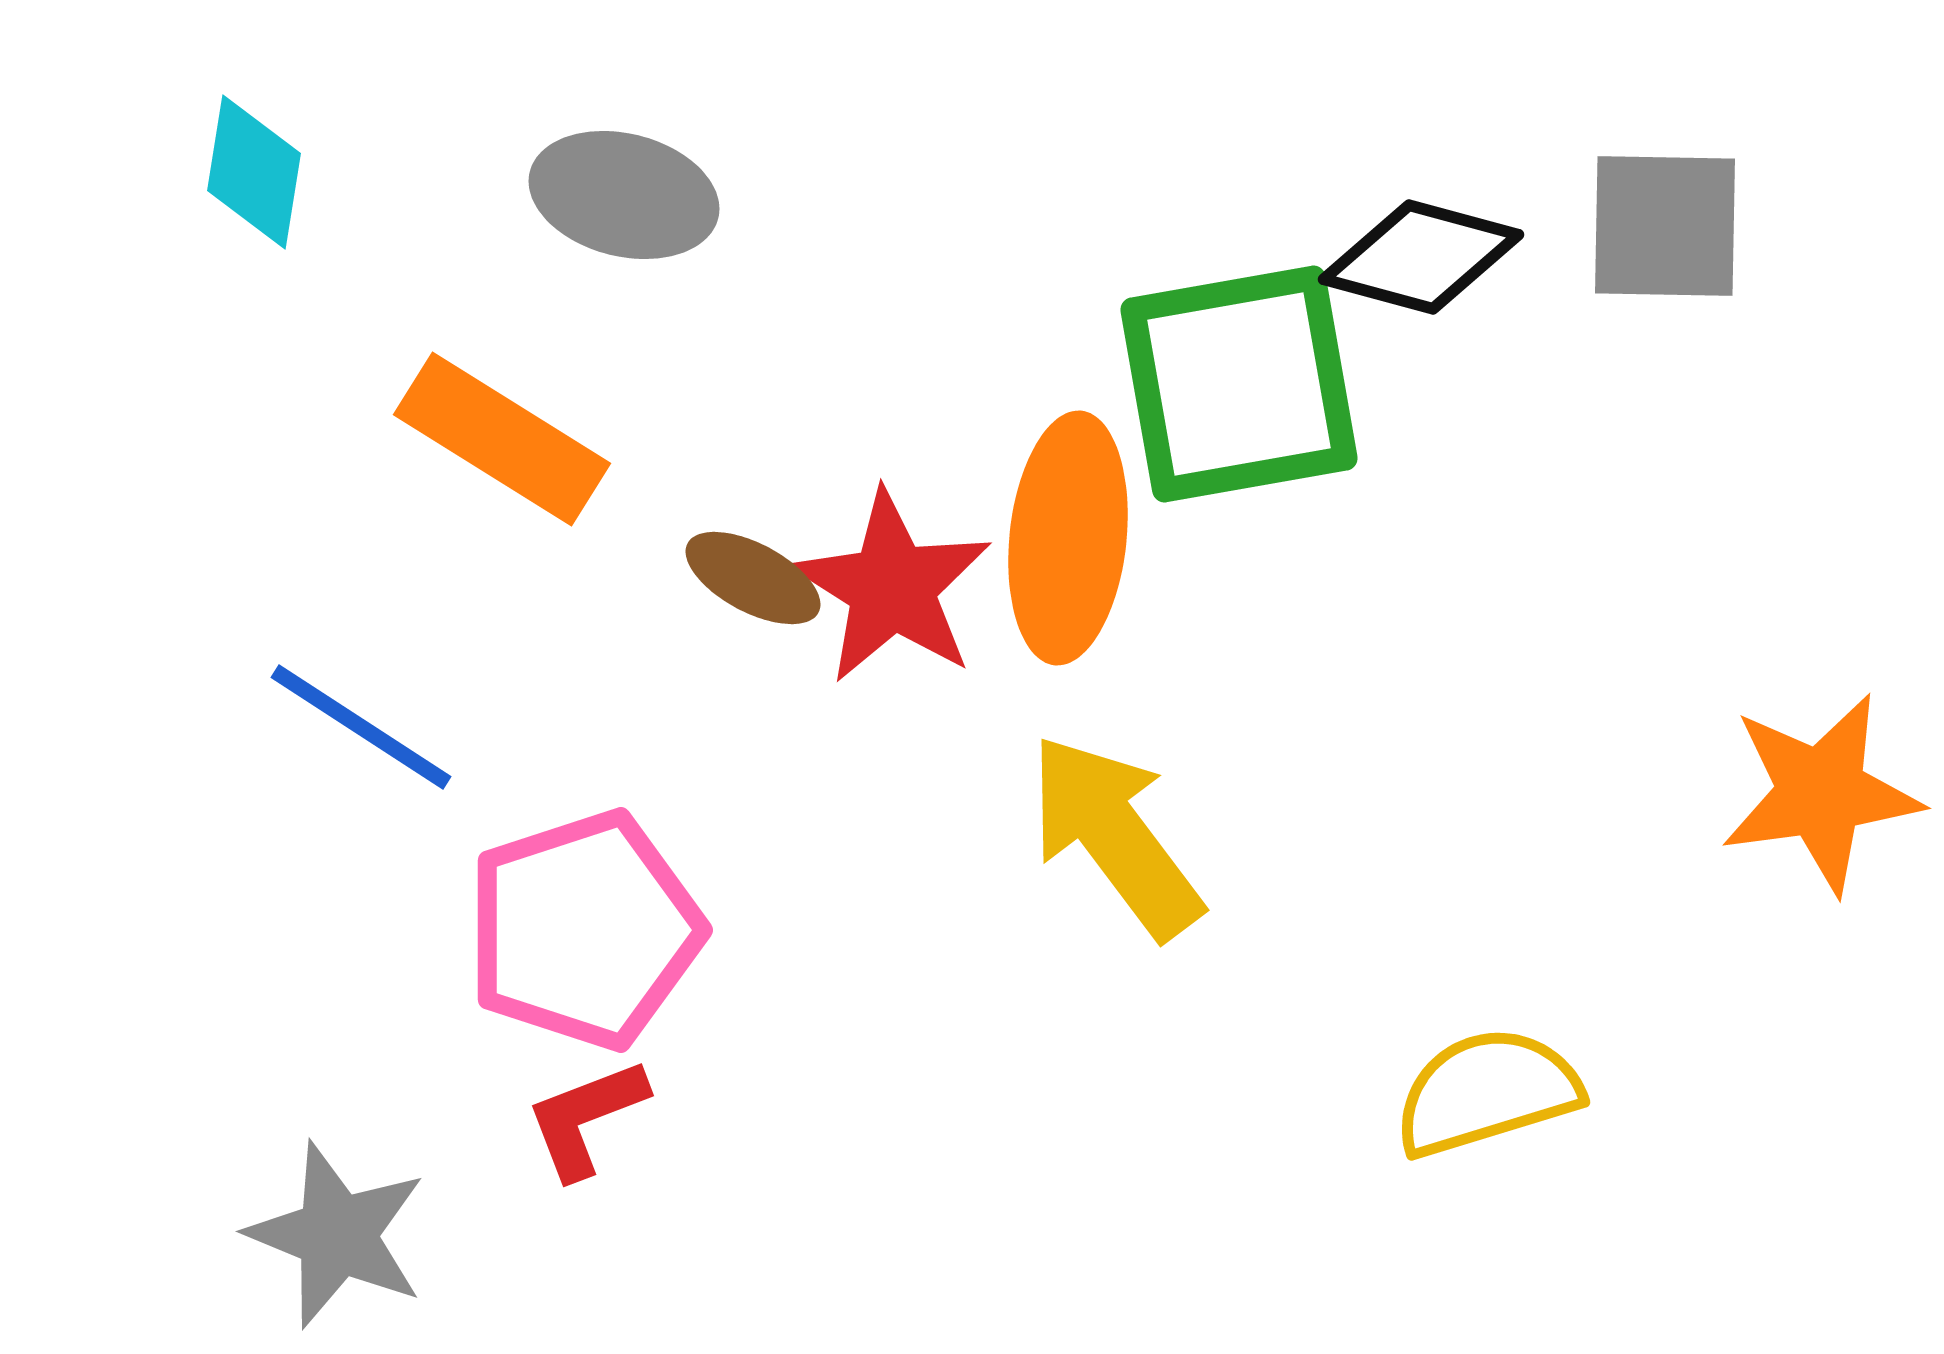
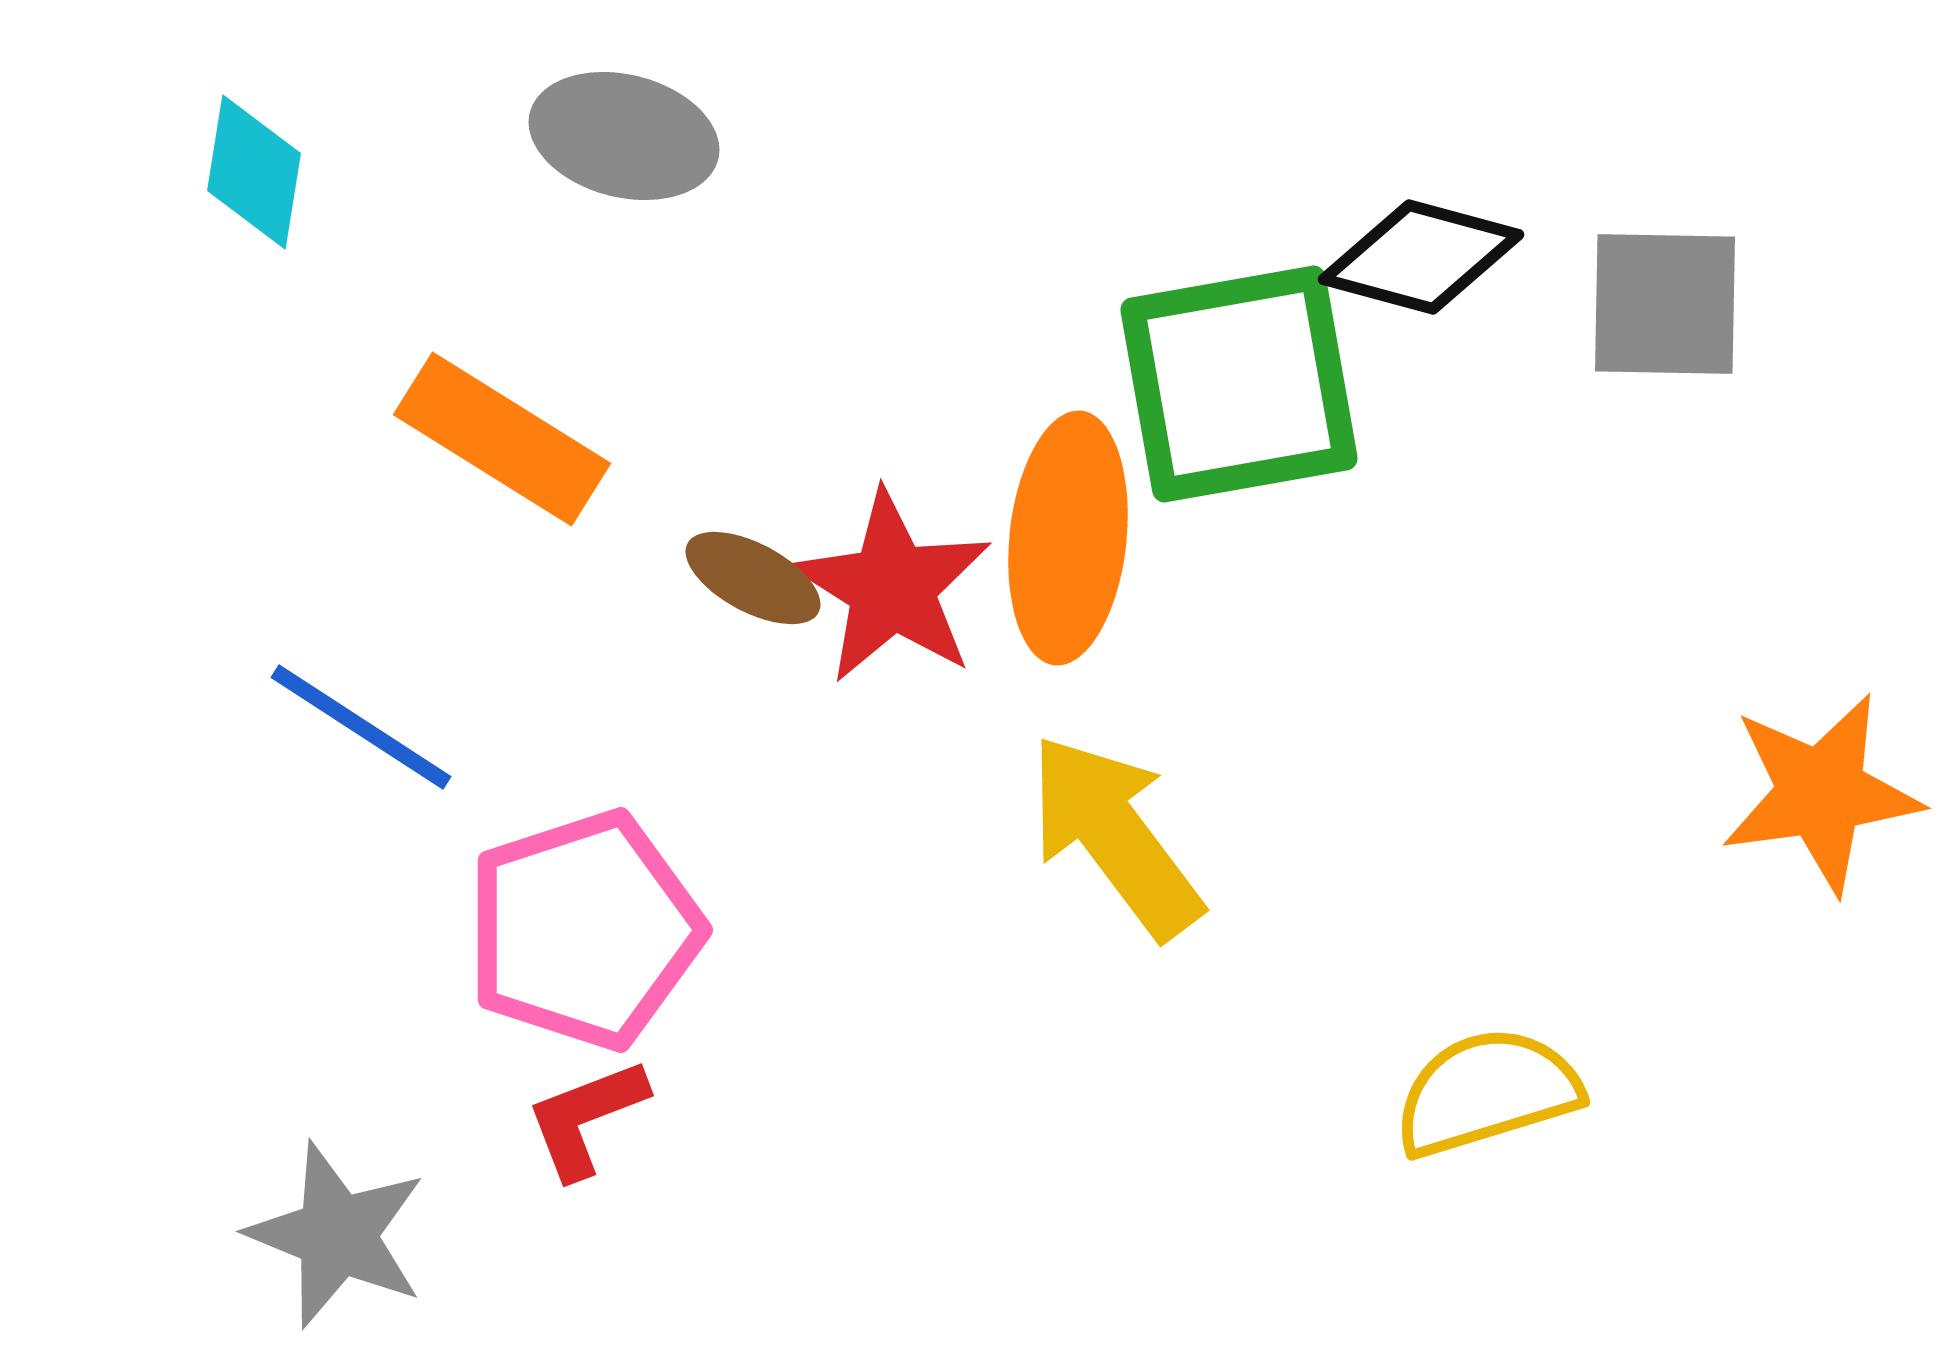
gray ellipse: moved 59 px up
gray square: moved 78 px down
